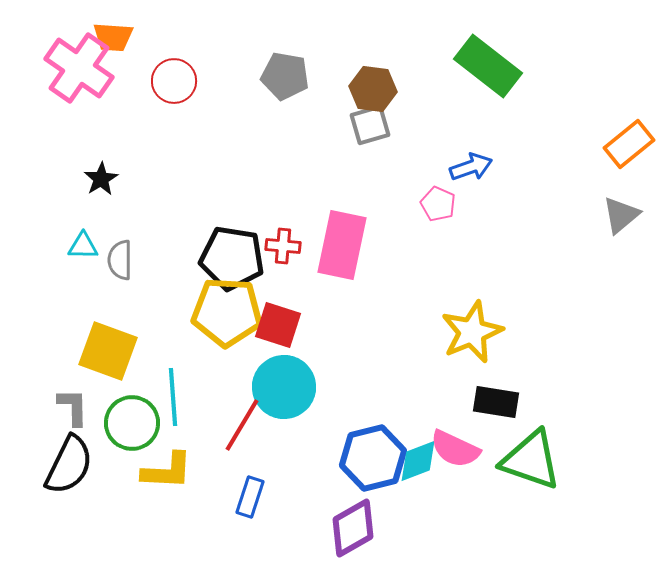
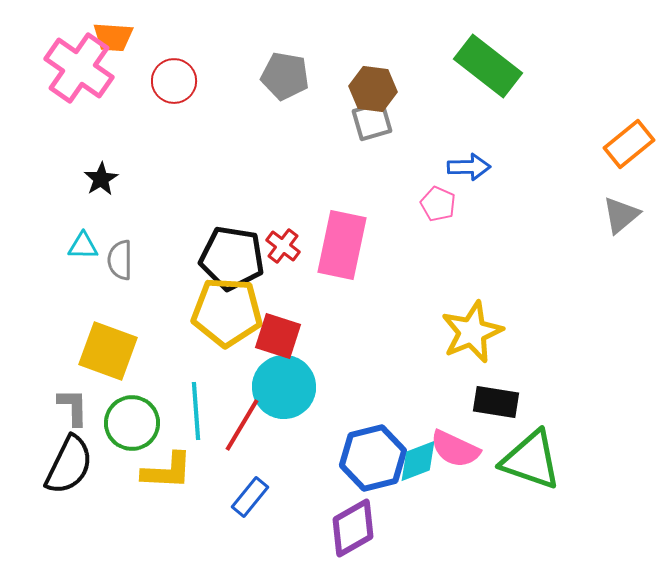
gray square: moved 2 px right, 4 px up
blue arrow: moved 2 px left; rotated 18 degrees clockwise
red cross: rotated 32 degrees clockwise
red square: moved 11 px down
cyan line: moved 23 px right, 14 px down
blue rectangle: rotated 21 degrees clockwise
